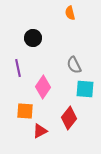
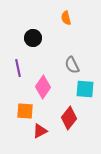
orange semicircle: moved 4 px left, 5 px down
gray semicircle: moved 2 px left
